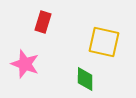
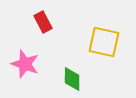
red rectangle: rotated 45 degrees counterclockwise
green diamond: moved 13 px left
